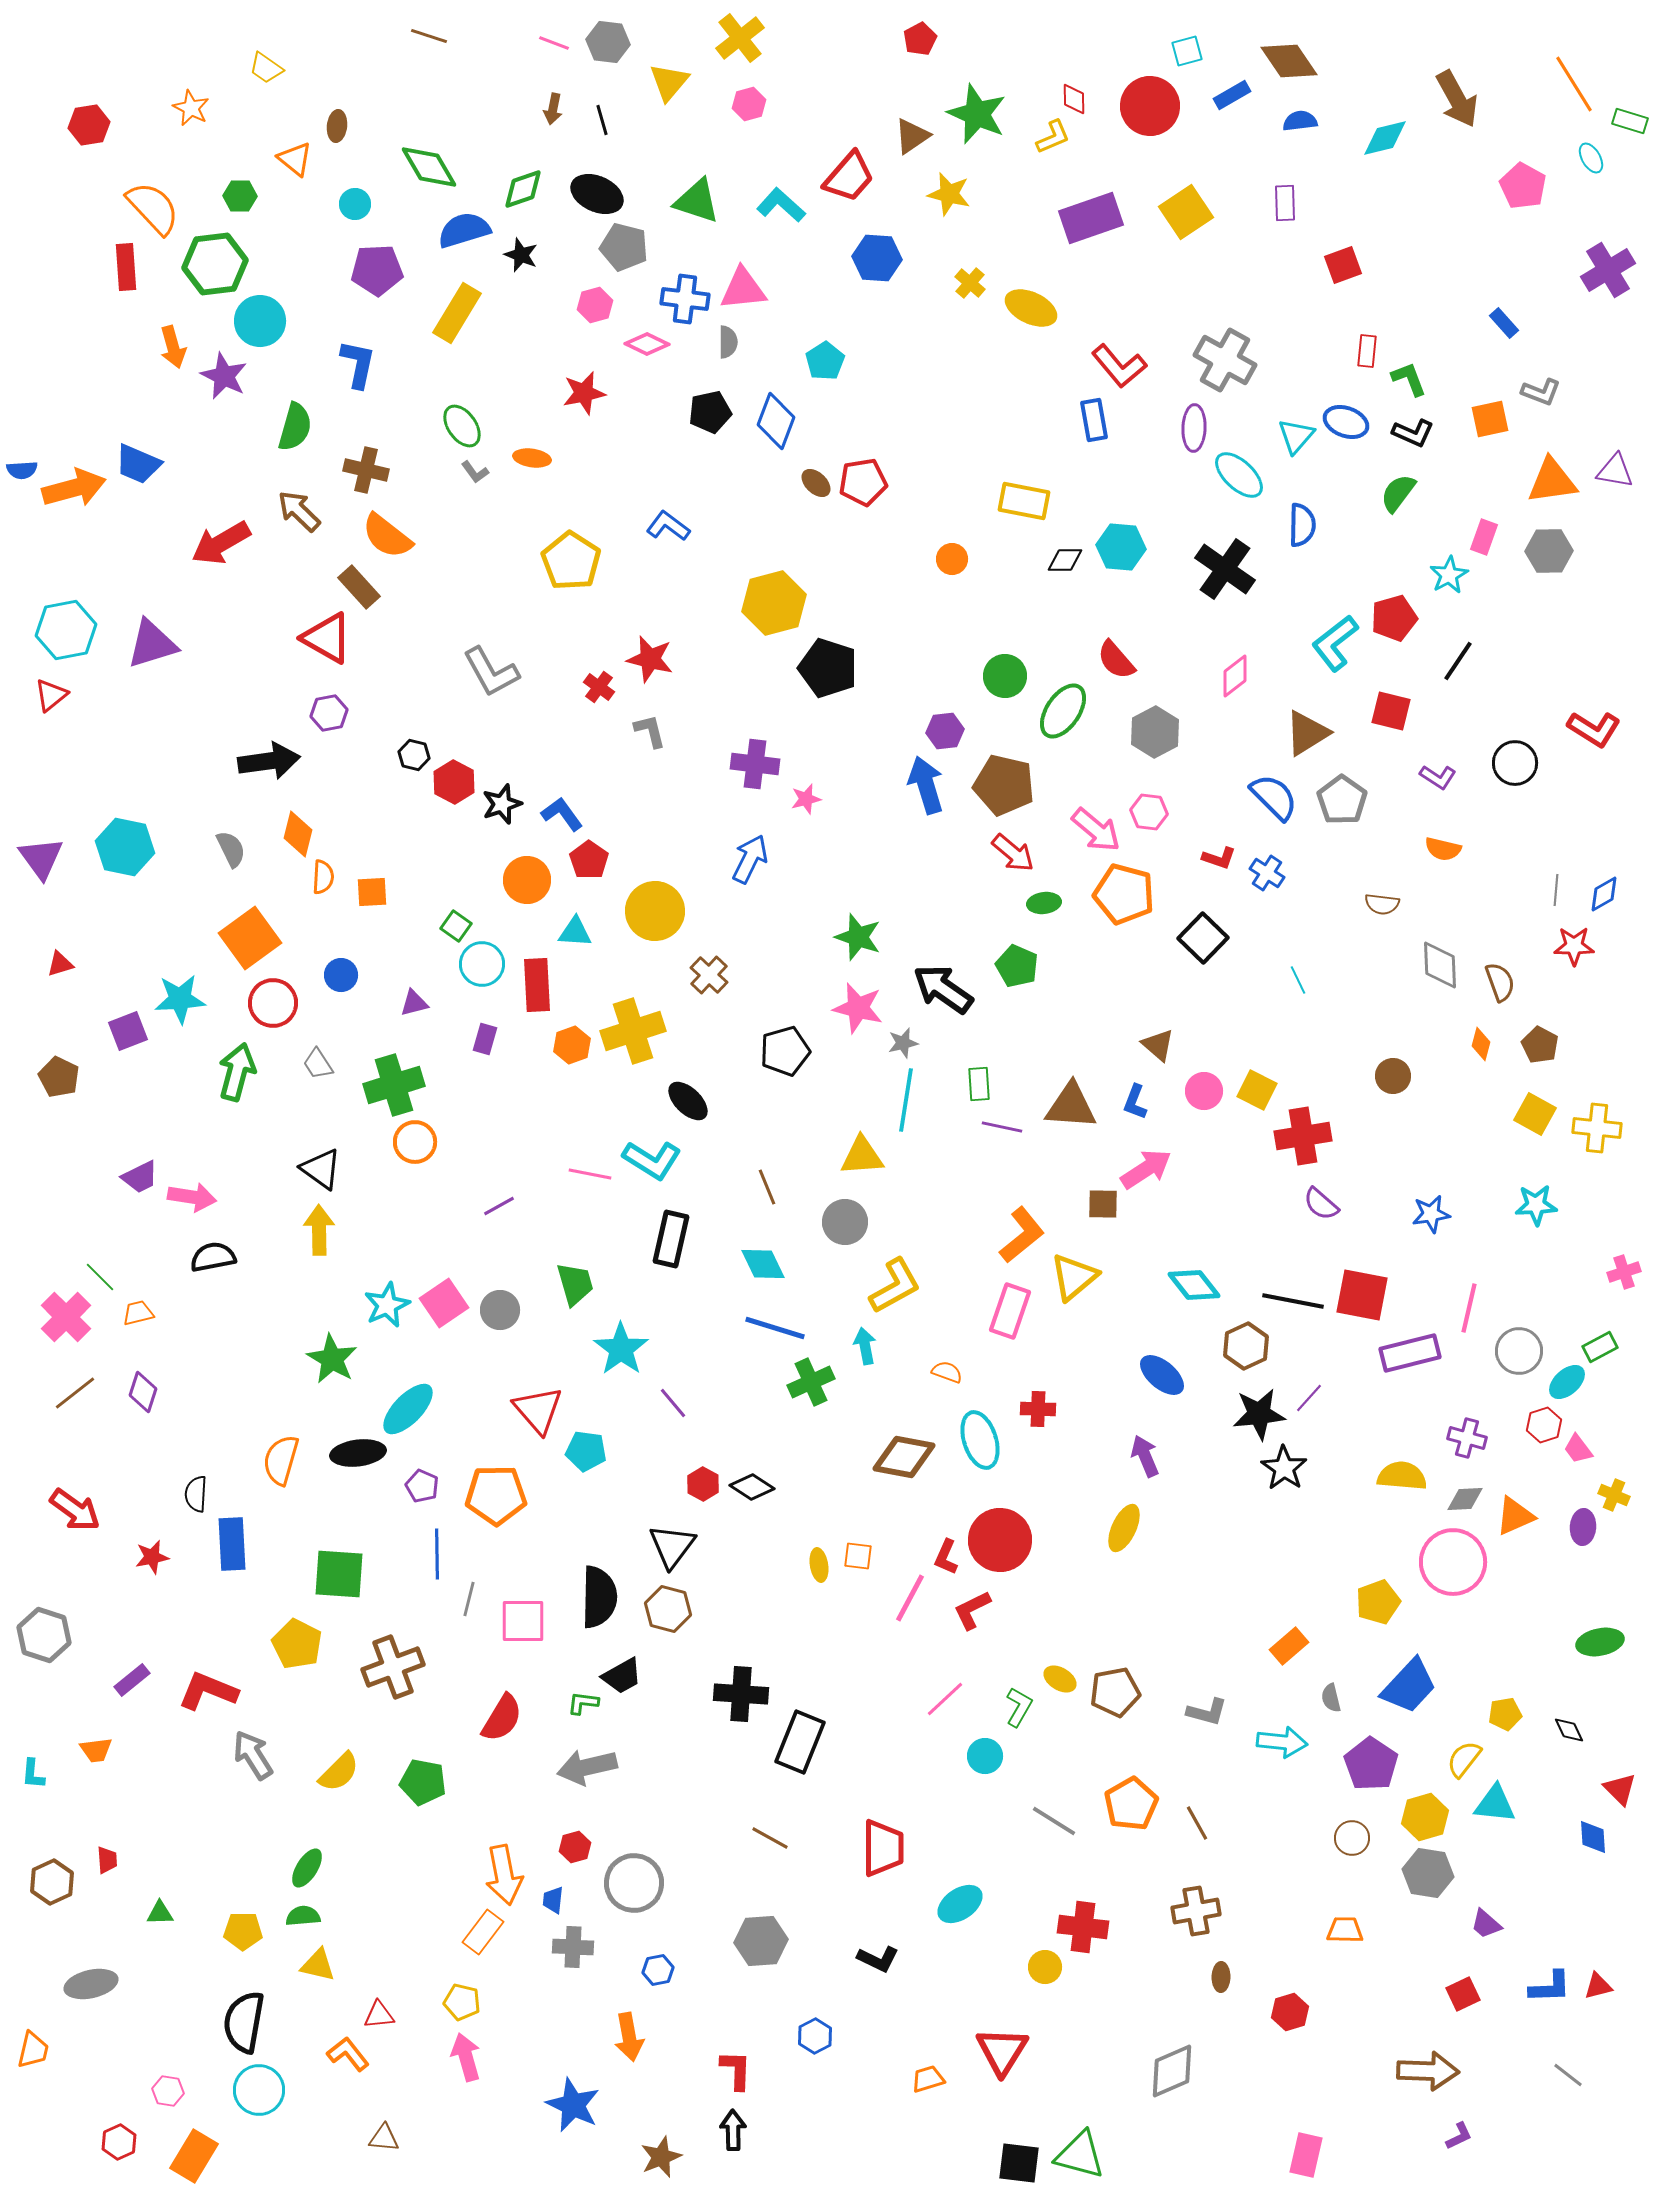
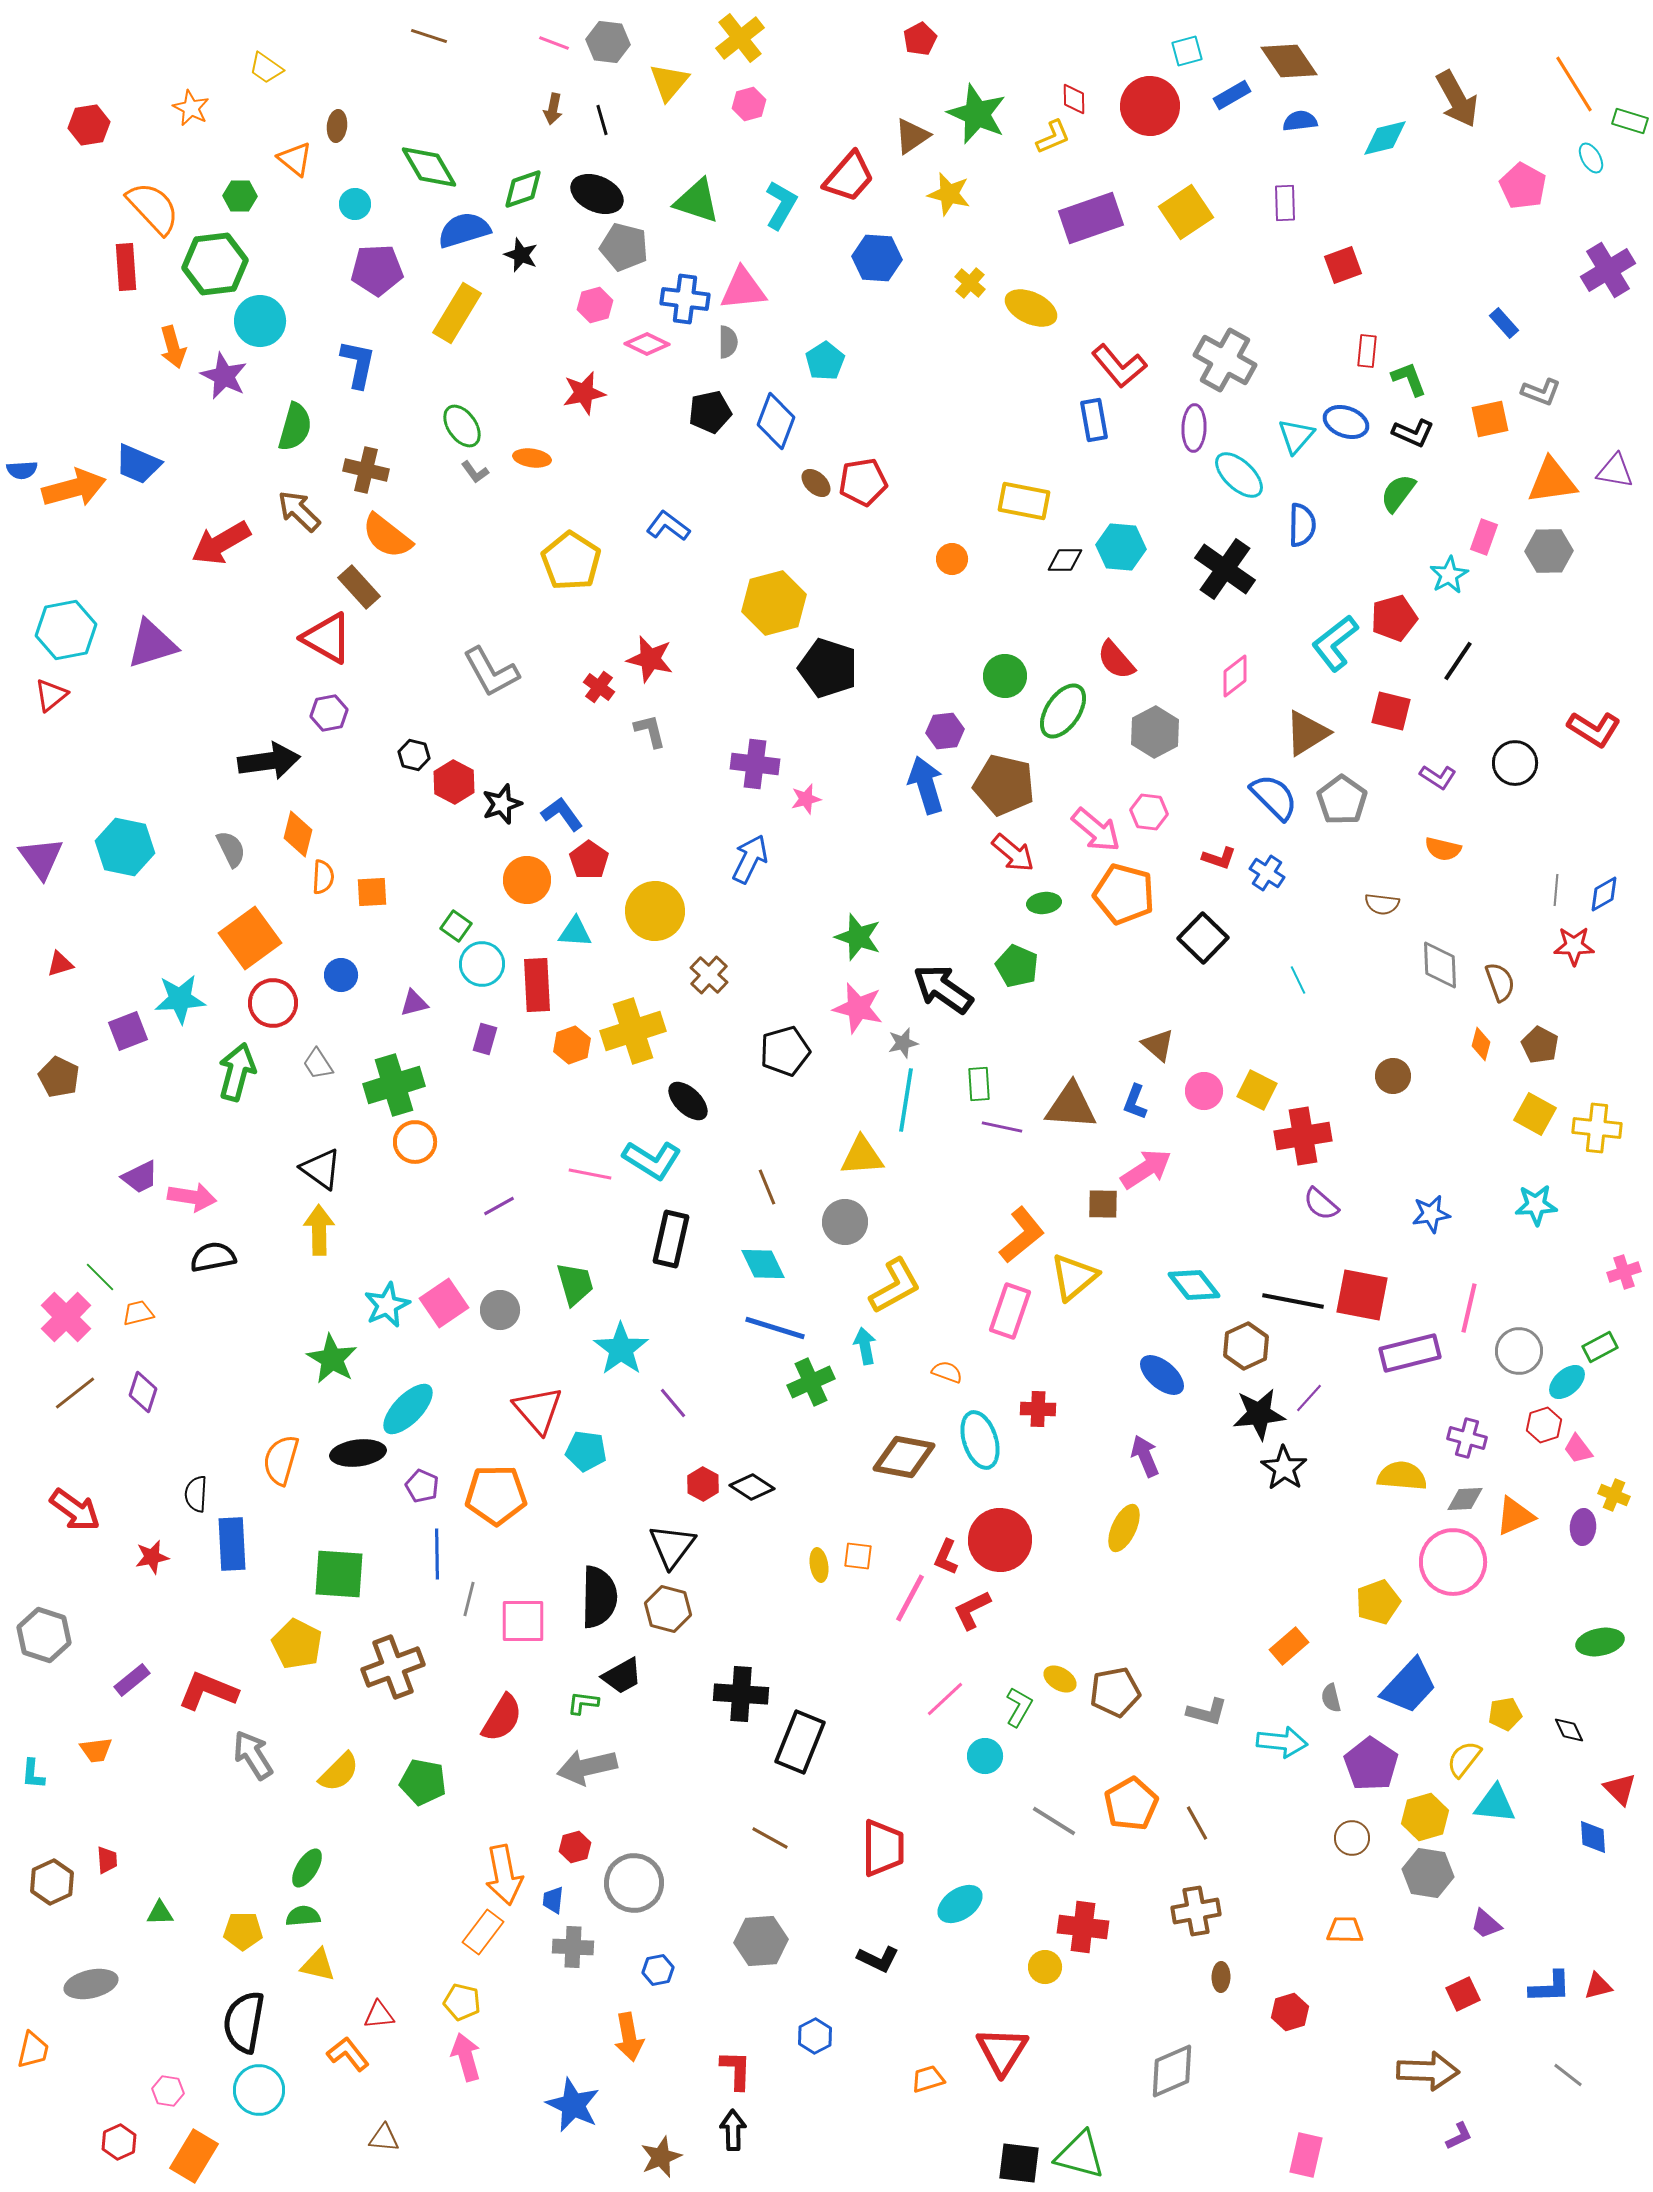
cyan L-shape at (781, 205): rotated 78 degrees clockwise
